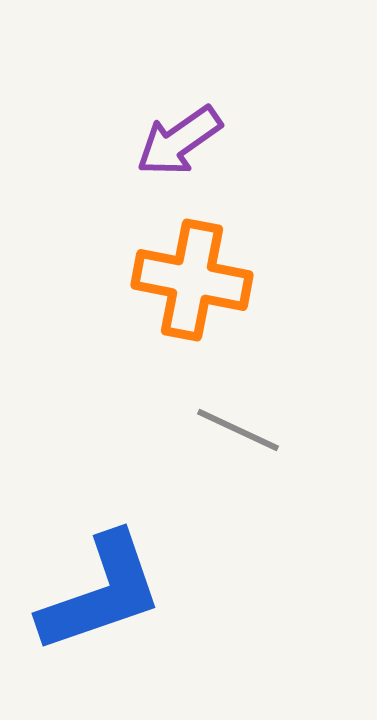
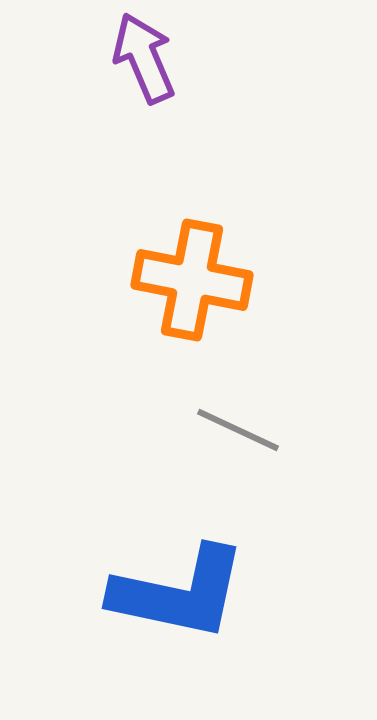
purple arrow: moved 35 px left, 83 px up; rotated 102 degrees clockwise
blue L-shape: moved 78 px right; rotated 31 degrees clockwise
